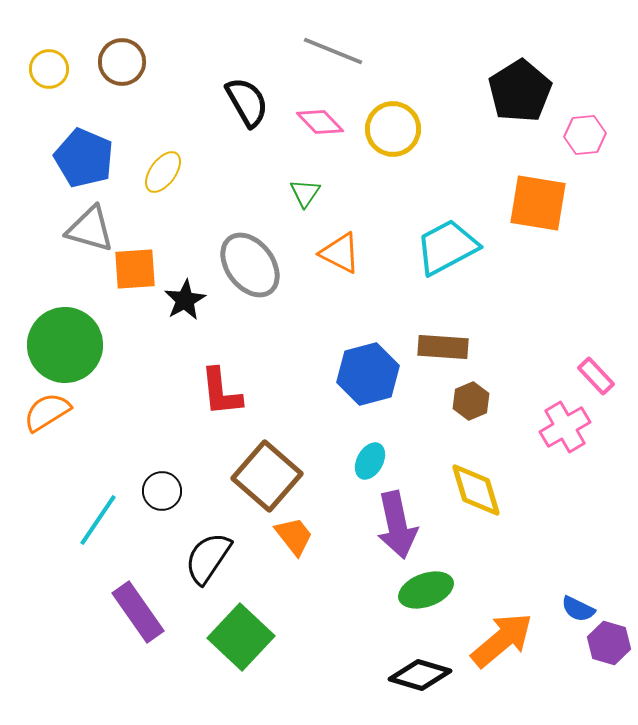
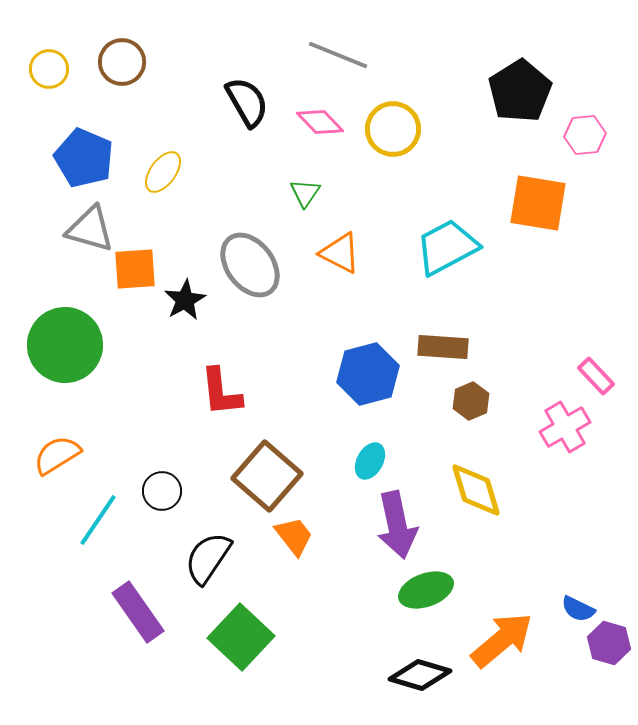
gray line at (333, 51): moved 5 px right, 4 px down
orange semicircle at (47, 412): moved 10 px right, 43 px down
